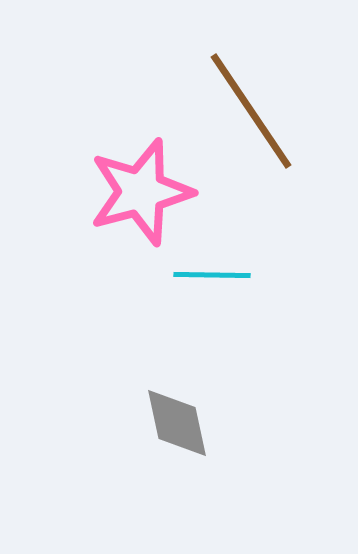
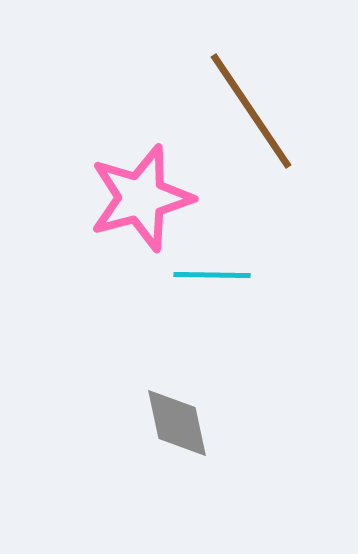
pink star: moved 6 px down
